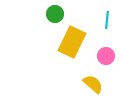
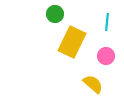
cyan line: moved 2 px down
